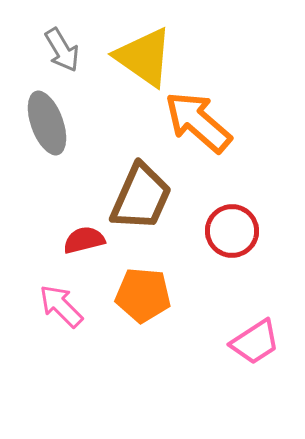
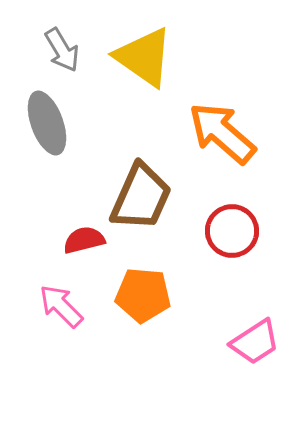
orange arrow: moved 24 px right, 11 px down
